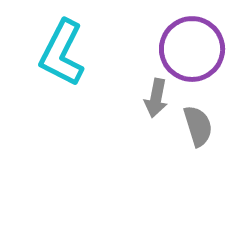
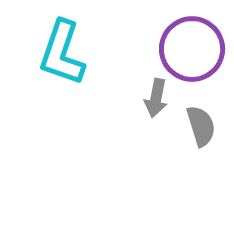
cyan L-shape: rotated 8 degrees counterclockwise
gray semicircle: moved 3 px right
